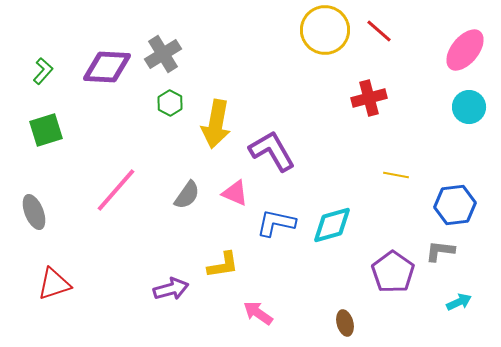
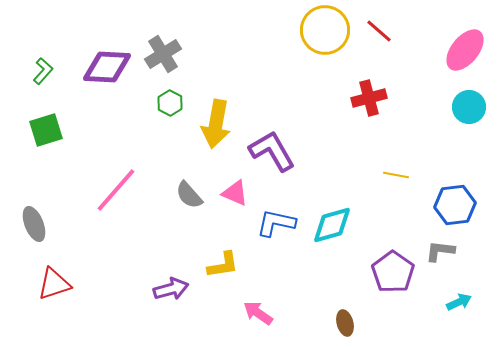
gray semicircle: moved 2 px right; rotated 104 degrees clockwise
gray ellipse: moved 12 px down
